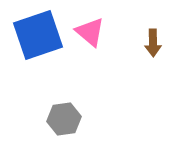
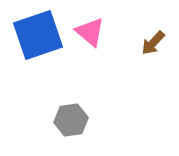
brown arrow: rotated 44 degrees clockwise
gray hexagon: moved 7 px right, 1 px down
